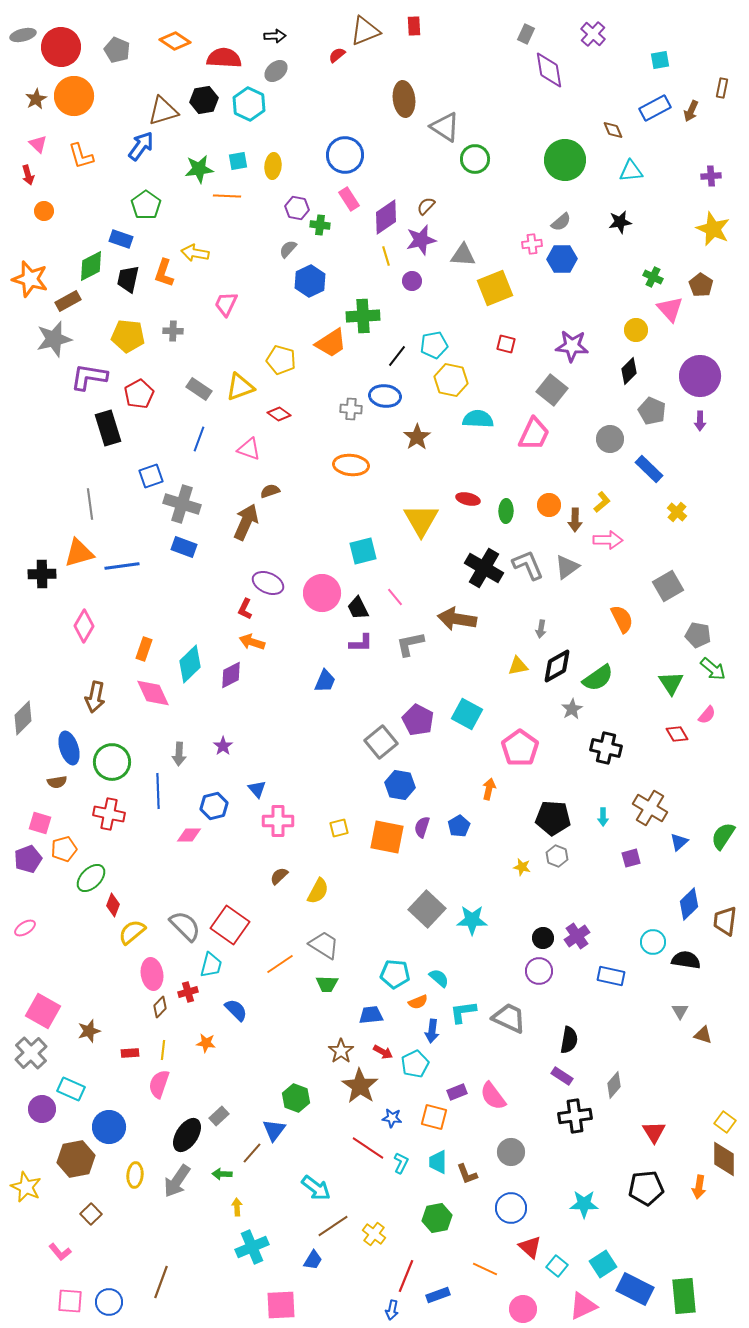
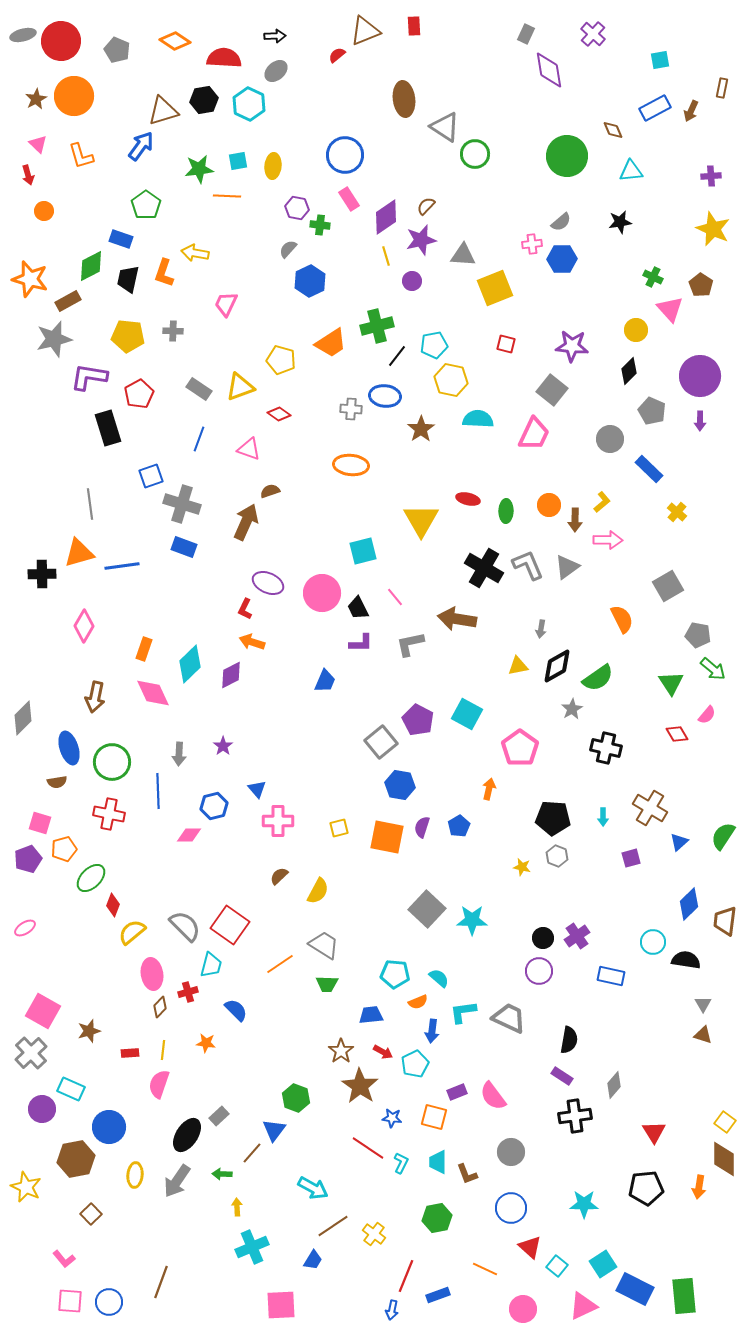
red circle at (61, 47): moved 6 px up
green circle at (475, 159): moved 5 px up
green circle at (565, 160): moved 2 px right, 4 px up
green cross at (363, 316): moved 14 px right, 10 px down; rotated 12 degrees counterclockwise
brown star at (417, 437): moved 4 px right, 8 px up
gray triangle at (680, 1011): moved 23 px right, 7 px up
cyan arrow at (316, 1188): moved 3 px left; rotated 8 degrees counterclockwise
pink L-shape at (60, 1252): moved 4 px right, 7 px down
